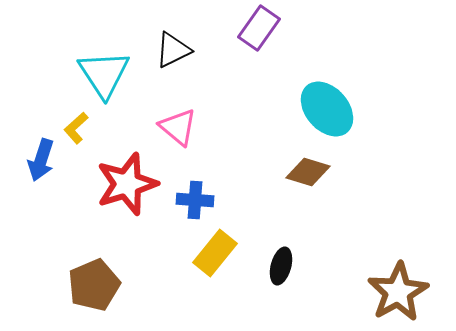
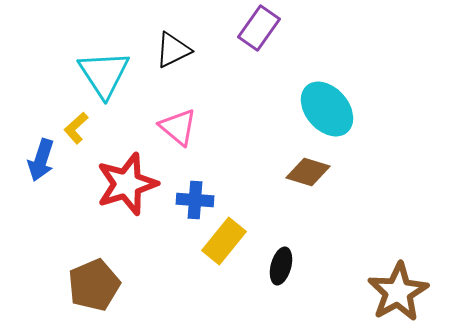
yellow rectangle: moved 9 px right, 12 px up
